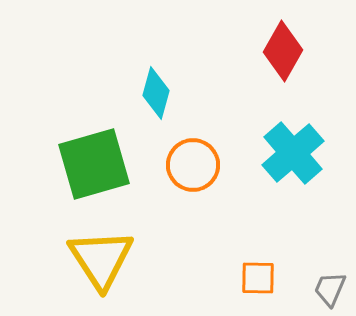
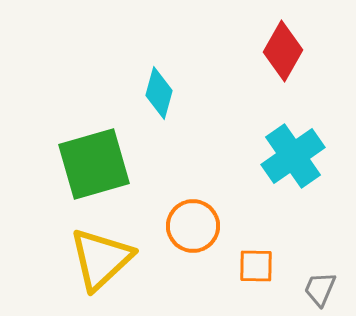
cyan diamond: moved 3 px right
cyan cross: moved 3 px down; rotated 6 degrees clockwise
orange circle: moved 61 px down
yellow triangle: rotated 20 degrees clockwise
orange square: moved 2 px left, 12 px up
gray trapezoid: moved 10 px left
